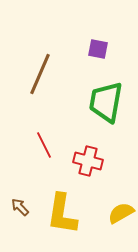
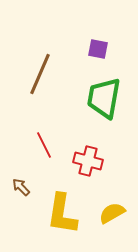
green trapezoid: moved 2 px left, 4 px up
brown arrow: moved 1 px right, 20 px up
yellow semicircle: moved 9 px left
